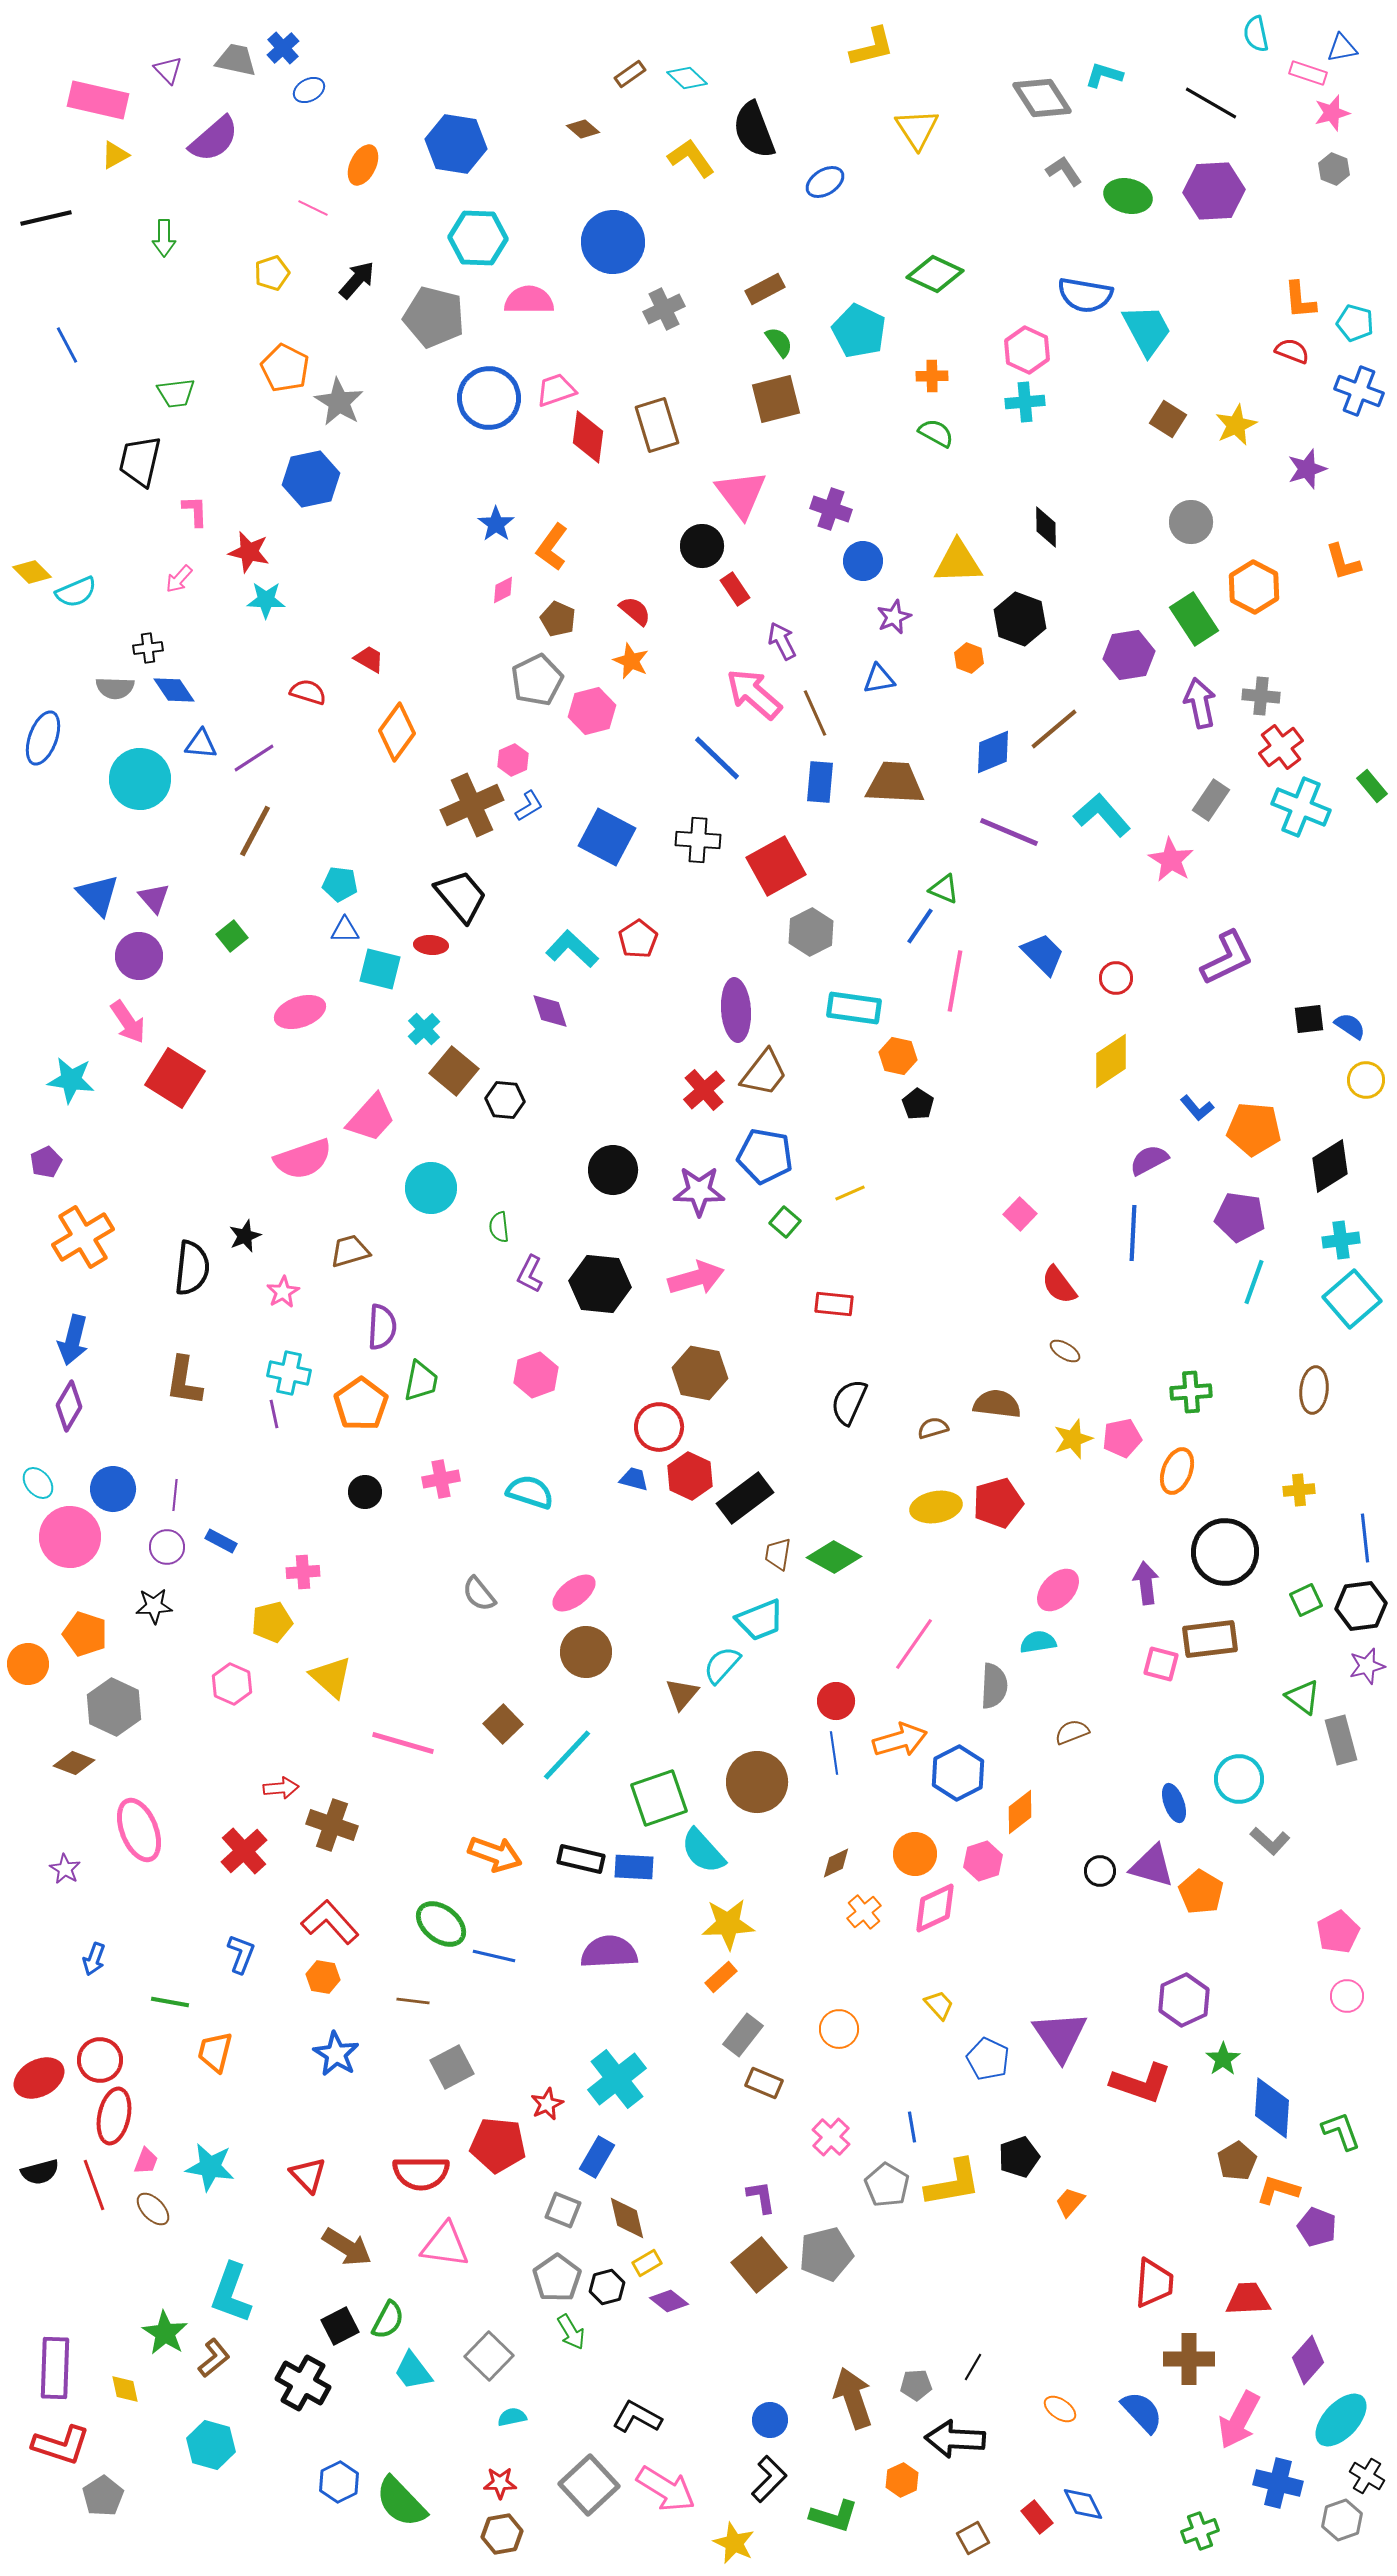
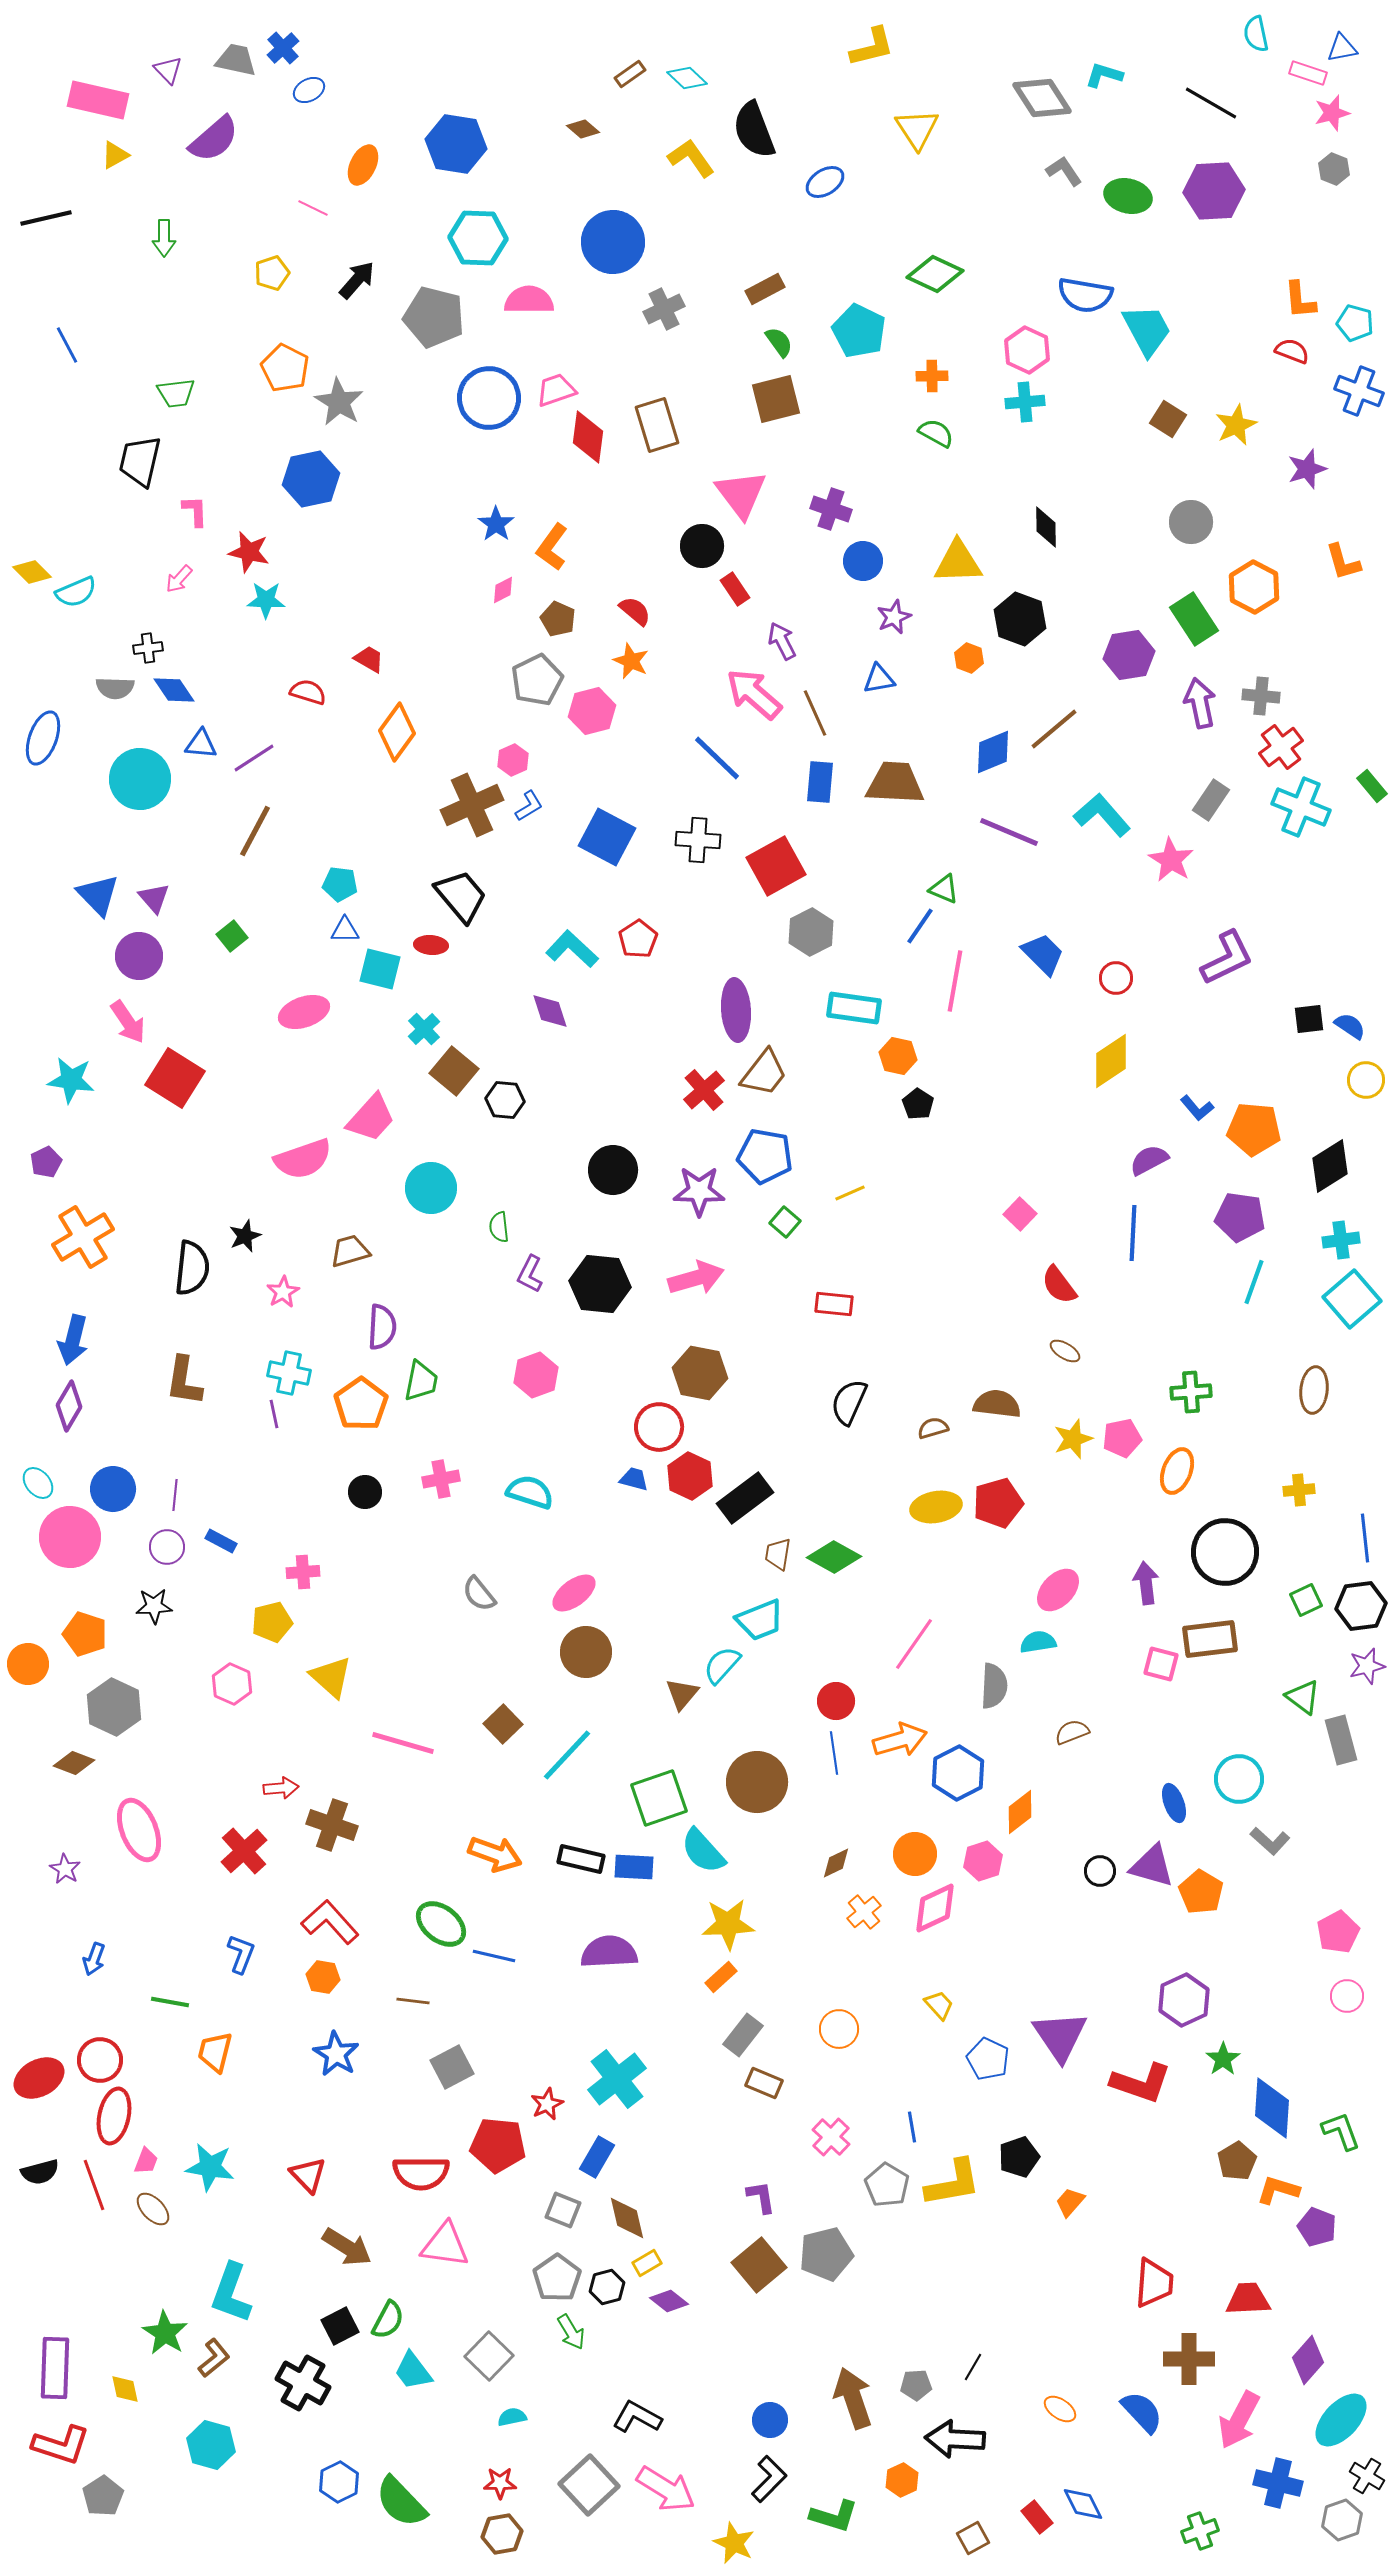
pink ellipse at (300, 1012): moved 4 px right
